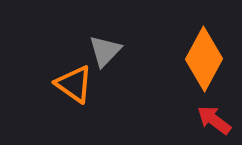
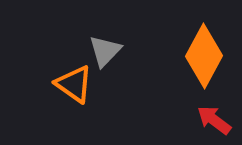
orange diamond: moved 3 px up
